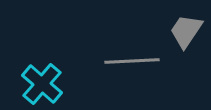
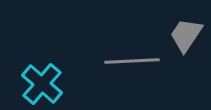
gray trapezoid: moved 4 px down
